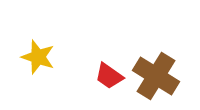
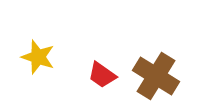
red trapezoid: moved 7 px left, 1 px up
